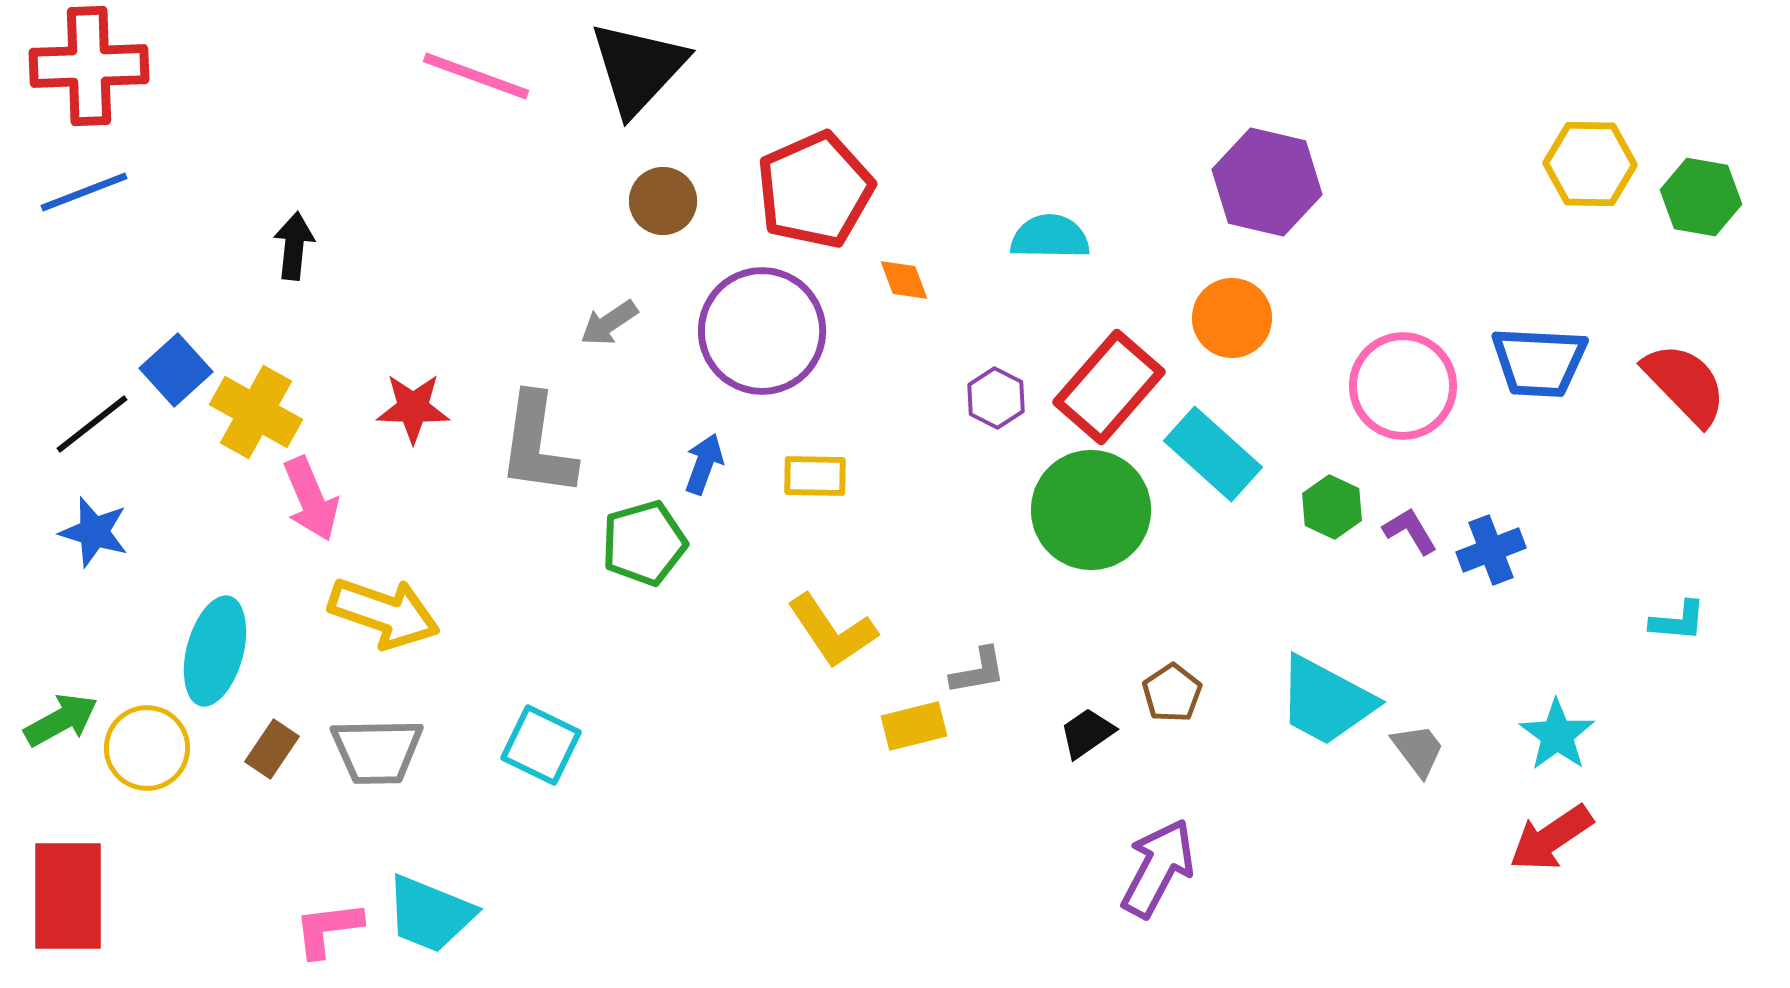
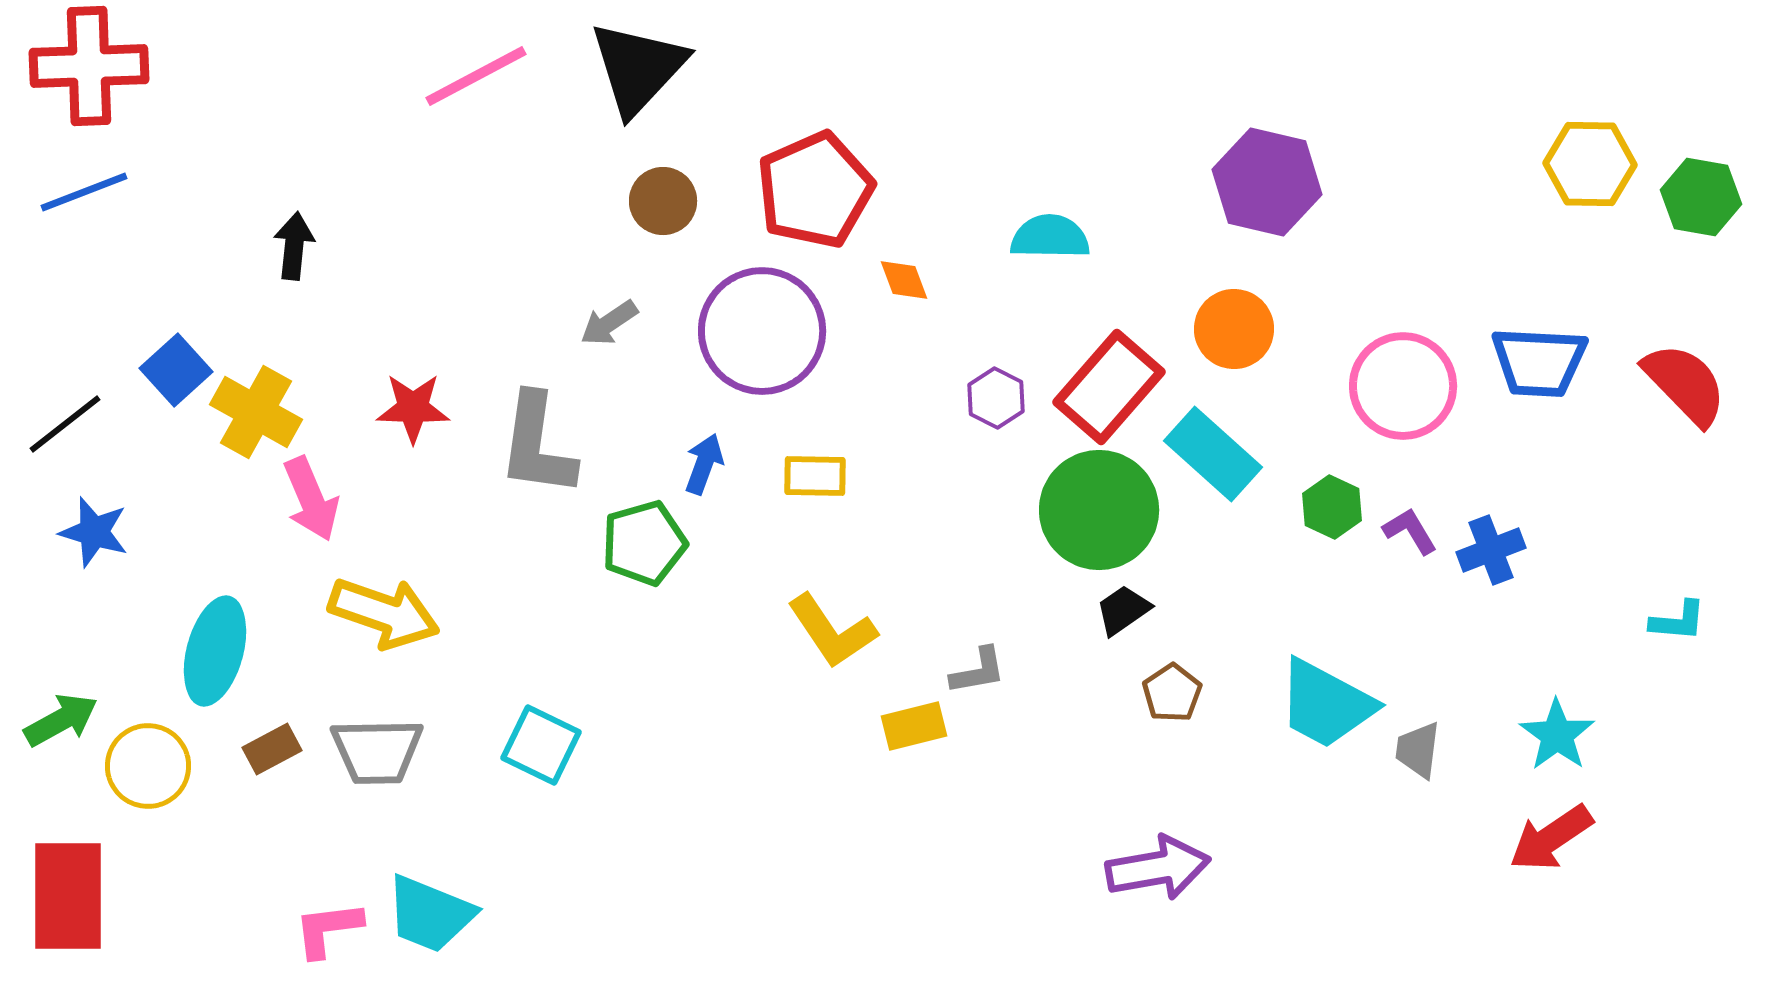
pink line at (476, 76): rotated 48 degrees counterclockwise
orange circle at (1232, 318): moved 2 px right, 11 px down
black line at (92, 424): moved 27 px left
green circle at (1091, 510): moved 8 px right
cyan trapezoid at (1326, 701): moved 3 px down
black trapezoid at (1087, 733): moved 36 px right, 123 px up
yellow circle at (147, 748): moved 1 px right, 18 px down
brown rectangle at (272, 749): rotated 28 degrees clockwise
gray trapezoid at (1418, 750): rotated 136 degrees counterclockwise
purple arrow at (1158, 868): rotated 52 degrees clockwise
